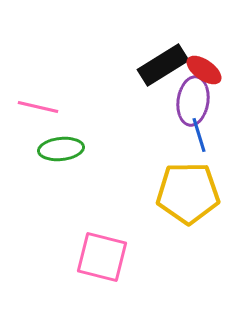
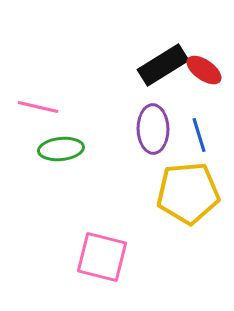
purple ellipse: moved 40 px left, 28 px down; rotated 9 degrees counterclockwise
yellow pentagon: rotated 4 degrees counterclockwise
